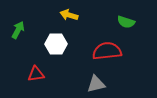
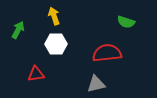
yellow arrow: moved 15 px left, 1 px down; rotated 54 degrees clockwise
red semicircle: moved 2 px down
